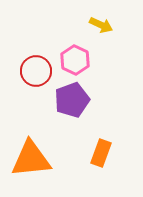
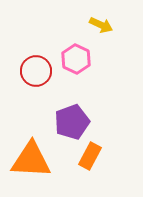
pink hexagon: moved 1 px right, 1 px up
purple pentagon: moved 22 px down
orange rectangle: moved 11 px left, 3 px down; rotated 8 degrees clockwise
orange triangle: moved 1 px down; rotated 9 degrees clockwise
